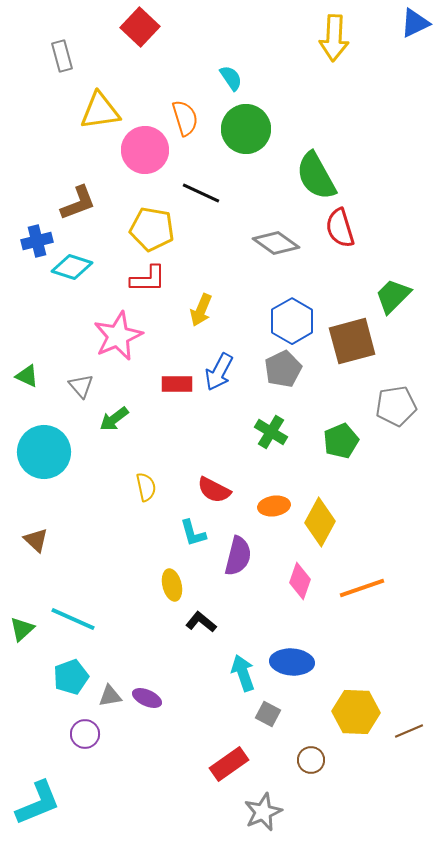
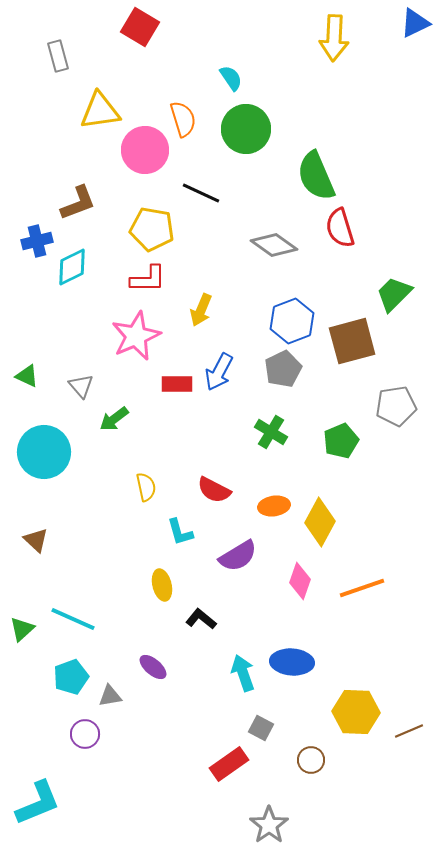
red square at (140, 27): rotated 12 degrees counterclockwise
gray rectangle at (62, 56): moved 4 px left
orange semicircle at (185, 118): moved 2 px left, 1 px down
green semicircle at (316, 176): rotated 6 degrees clockwise
gray diamond at (276, 243): moved 2 px left, 2 px down
cyan diamond at (72, 267): rotated 45 degrees counterclockwise
green trapezoid at (393, 296): moved 1 px right, 2 px up
blue hexagon at (292, 321): rotated 9 degrees clockwise
pink star at (118, 336): moved 18 px right
cyan L-shape at (193, 533): moved 13 px left, 1 px up
purple semicircle at (238, 556): rotated 45 degrees clockwise
yellow ellipse at (172, 585): moved 10 px left
black L-shape at (201, 622): moved 3 px up
purple ellipse at (147, 698): moved 6 px right, 31 px up; rotated 16 degrees clockwise
gray square at (268, 714): moved 7 px left, 14 px down
gray star at (263, 812): moved 6 px right, 13 px down; rotated 12 degrees counterclockwise
